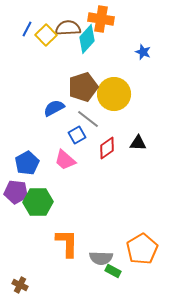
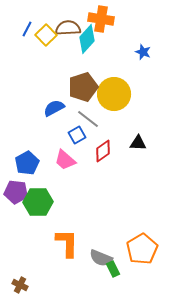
red diamond: moved 4 px left, 3 px down
gray semicircle: rotated 20 degrees clockwise
green rectangle: moved 2 px up; rotated 35 degrees clockwise
